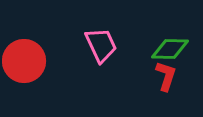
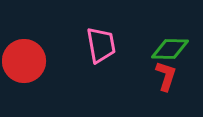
pink trapezoid: rotated 15 degrees clockwise
